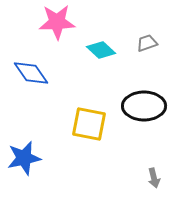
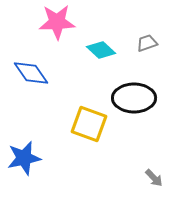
black ellipse: moved 10 px left, 8 px up
yellow square: rotated 9 degrees clockwise
gray arrow: rotated 30 degrees counterclockwise
